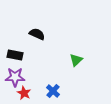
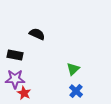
green triangle: moved 3 px left, 9 px down
purple star: moved 2 px down
blue cross: moved 23 px right
